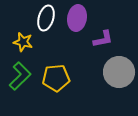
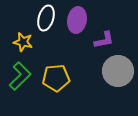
purple ellipse: moved 2 px down
purple L-shape: moved 1 px right, 1 px down
gray circle: moved 1 px left, 1 px up
